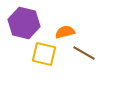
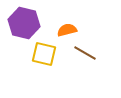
orange semicircle: moved 2 px right, 2 px up
brown line: moved 1 px right
